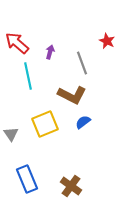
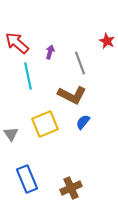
gray line: moved 2 px left
blue semicircle: rotated 14 degrees counterclockwise
brown cross: moved 2 px down; rotated 30 degrees clockwise
